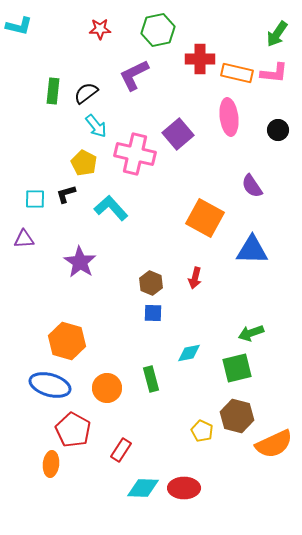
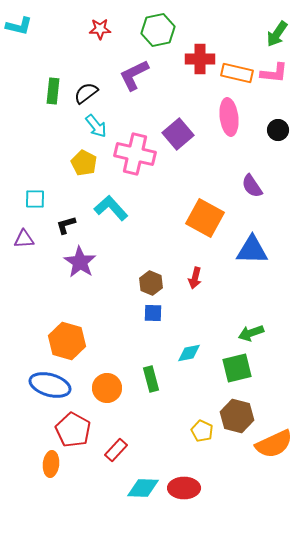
black L-shape at (66, 194): moved 31 px down
red rectangle at (121, 450): moved 5 px left; rotated 10 degrees clockwise
